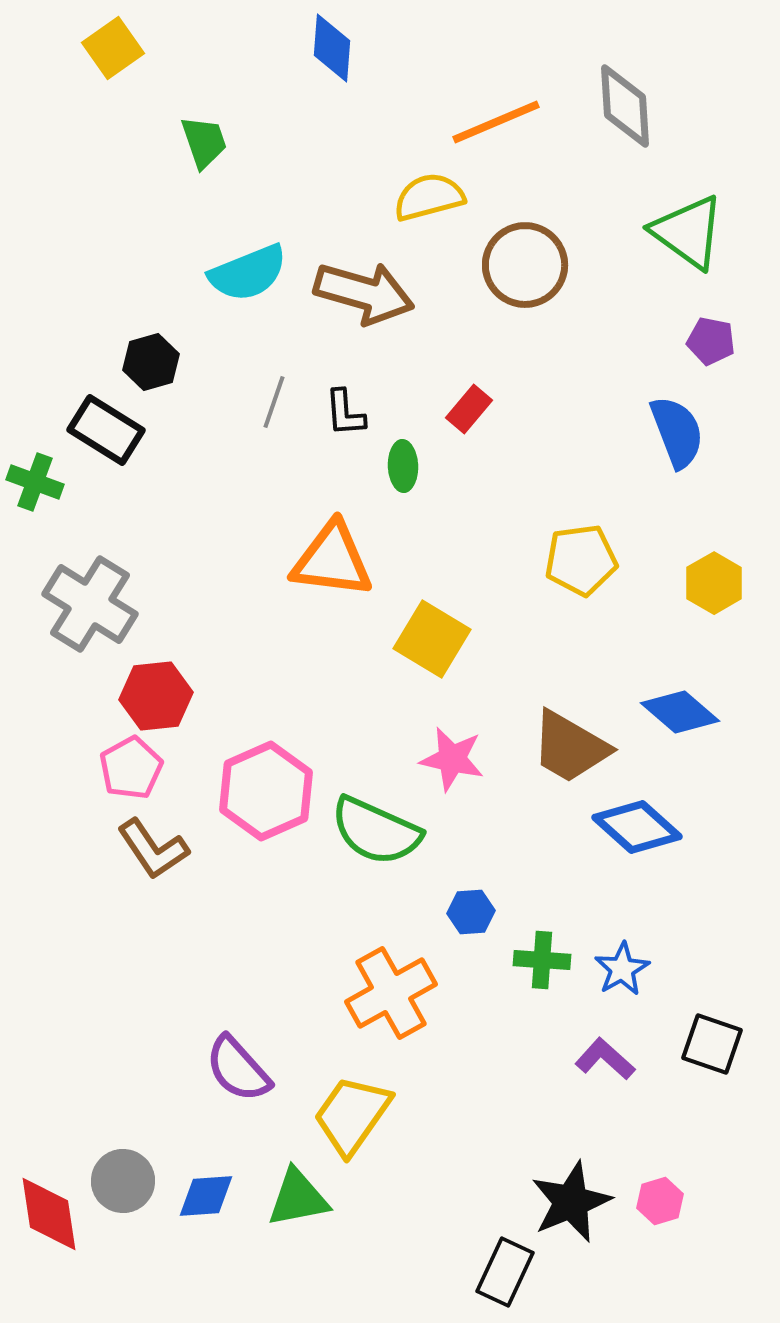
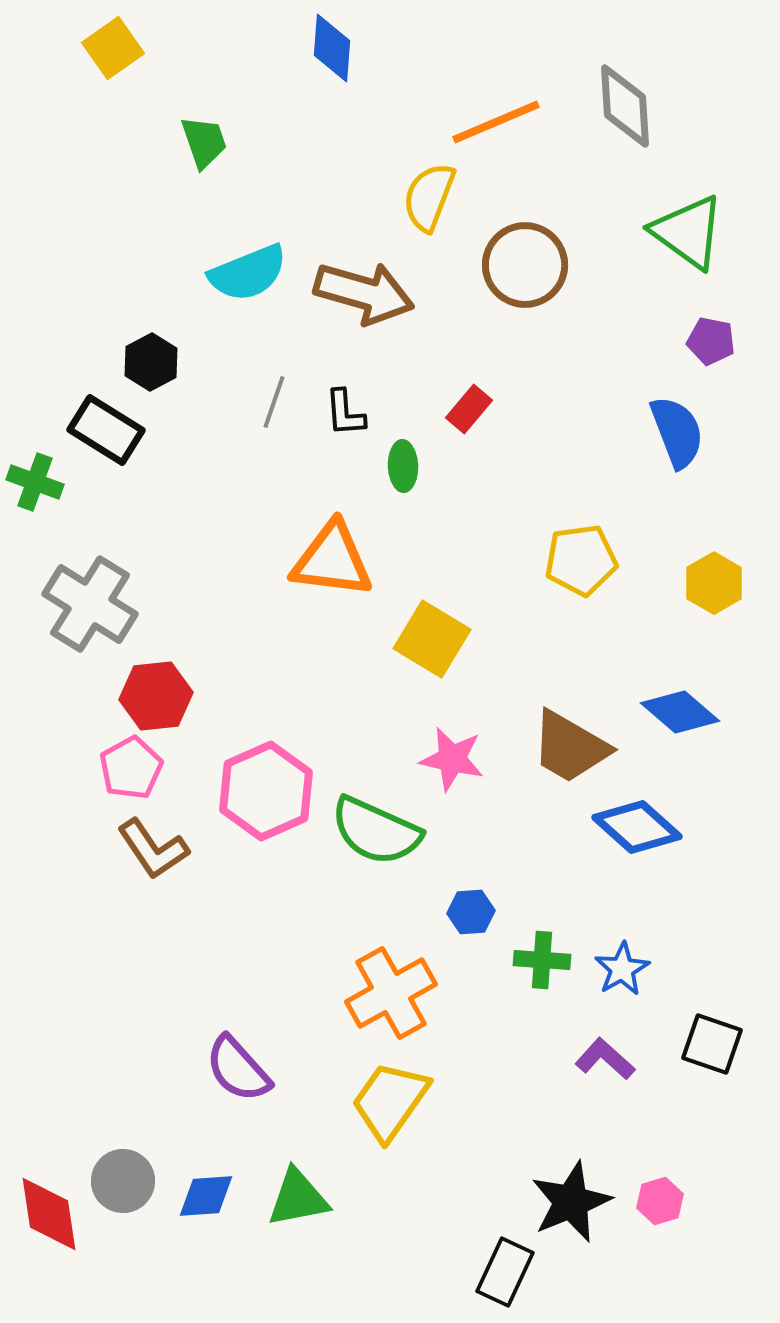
yellow semicircle at (429, 197): rotated 54 degrees counterclockwise
black hexagon at (151, 362): rotated 12 degrees counterclockwise
yellow trapezoid at (352, 1115): moved 38 px right, 14 px up
